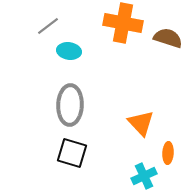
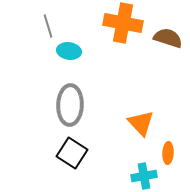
gray line: rotated 70 degrees counterclockwise
black square: rotated 16 degrees clockwise
cyan cross: rotated 15 degrees clockwise
